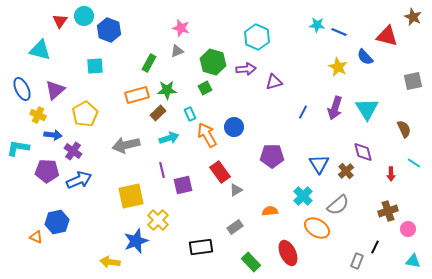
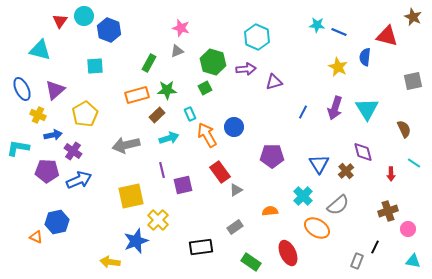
blue semicircle at (365, 57): rotated 48 degrees clockwise
brown rectangle at (158, 113): moved 1 px left, 2 px down
blue arrow at (53, 135): rotated 18 degrees counterclockwise
green rectangle at (251, 262): rotated 12 degrees counterclockwise
